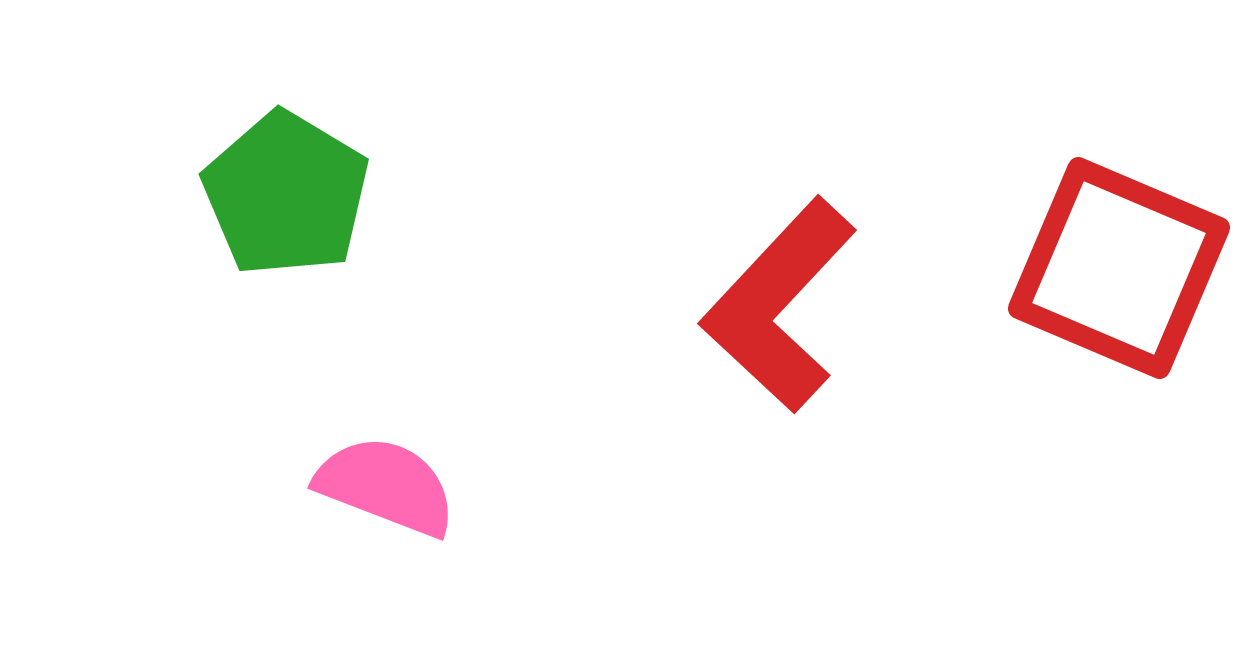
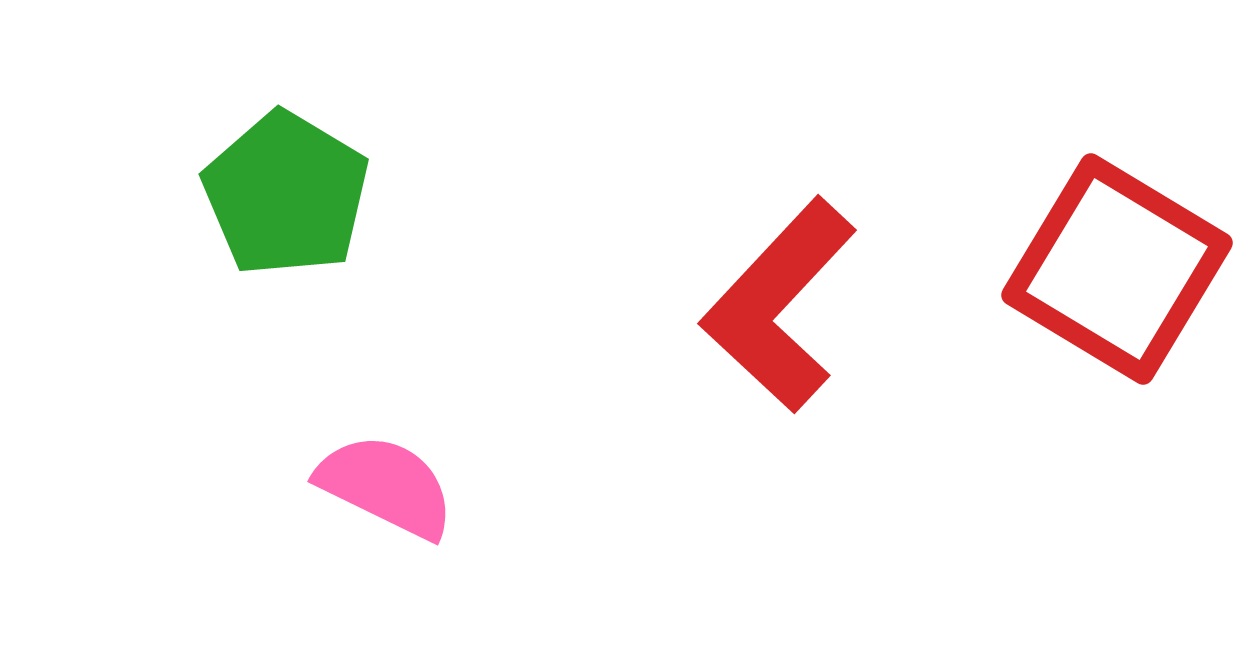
red square: moved 2 px left, 1 px down; rotated 8 degrees clockwise
pink semicircle: rotated 5 degrees clockwise
